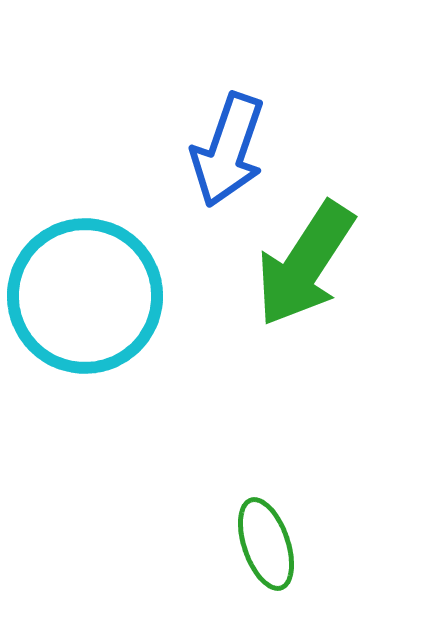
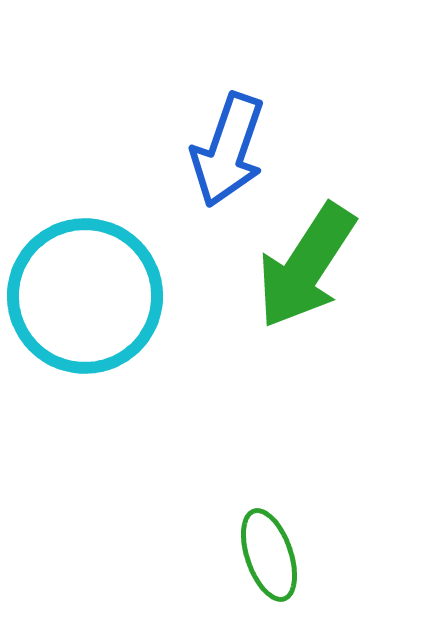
green arrow: moved 1 px right, 2 px down
green ellipse: moved 3 px right, 11 px down
